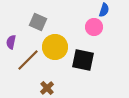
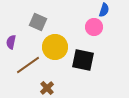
brown line: moved 5 px down; rotated 10 degrees clockwise
